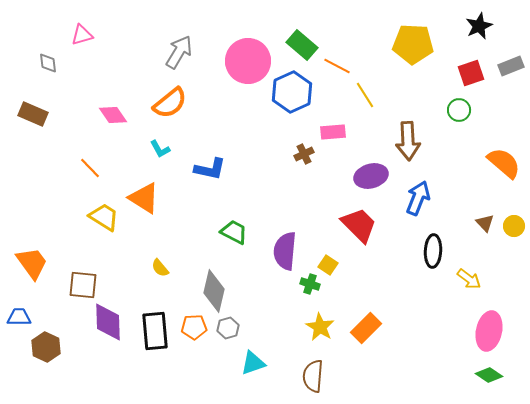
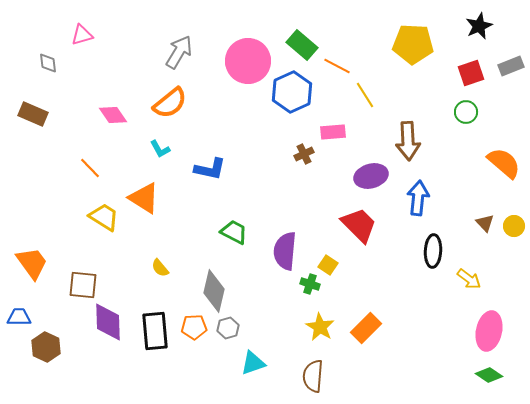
green circle at (459, 110): moved 7 px right, 2 px down
blue arrow at (418, 198): rotated 16 degrees counterclockwise
